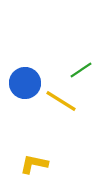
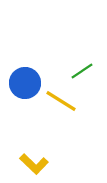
green line: moved 1 px right, 1 px down
yellow L-shape: rotated 148 degrees counterclockwise
